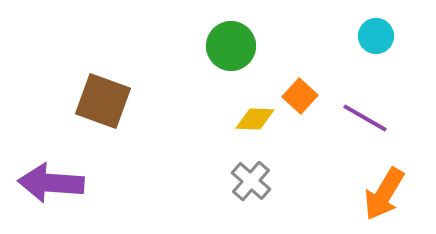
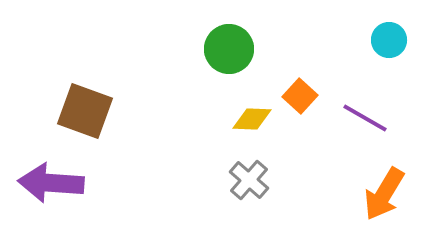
cyan circle: moved 13 px right, 4 px down
green circle: moved 2 px left, 3 px down
brown square: moved 18 px left, 10 px down
yellow diamond: moved 3 px left
gray cross: moved 2 px left, 1 px up
